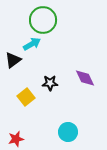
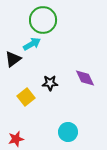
black triangle: moved 1 px up
